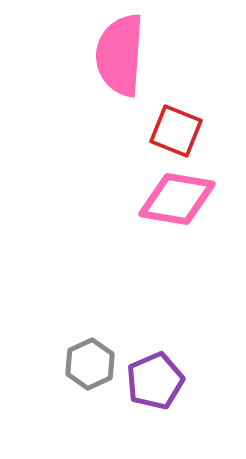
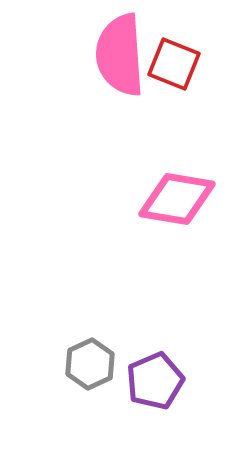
pink semicircle: rotated 8 degrees counterclockwise
red square: moved 2 px left, 67 px up
